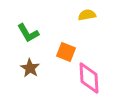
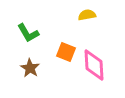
pink diamond: moved 5 px right, 13 px up
